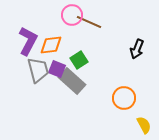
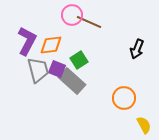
purple L-shape: moved 1 px left
